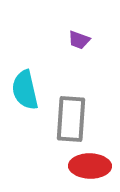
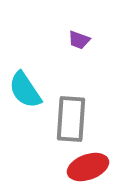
cyan semicircle: rotated 21 degrees counterclockwise
red ellipse: moved 2 px left, 1 px down; rotated 21 degrees counterclockwise
